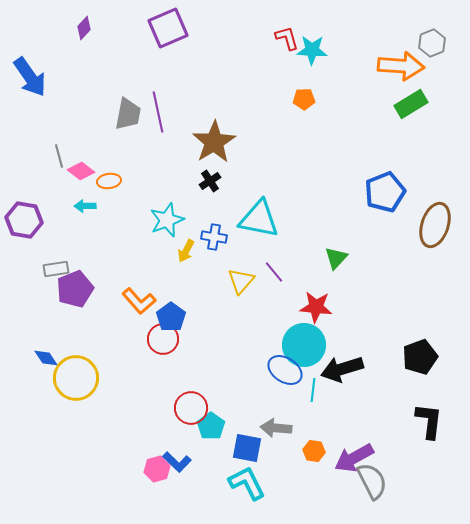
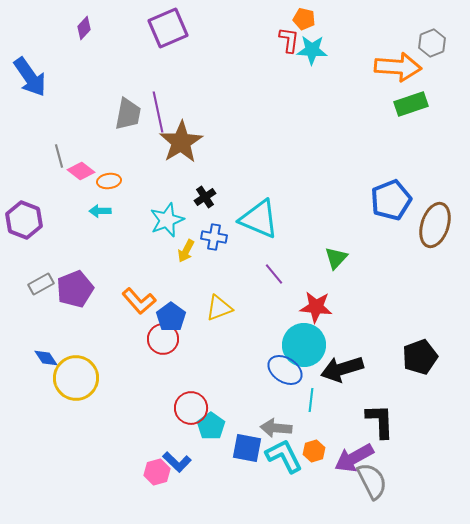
red L-shape at (287, 38): moved 2 px right, 2 px down; rotated 24 degrees clockwise
orange arrow at (401, 66): moved 3 px left, 1 px down
orange pentagon at (304, 99): moved 80 px up; rotated 15 degrees clockwise
green rectangle at (411, 104): rotated 12 degrees clockwise
brown star at (214, 142): moved 33 px left
black cross at (210, 181): moved 5 px left, 16 px down
blue pentagon at (385, 192): moved 6 px right, 8 px down
cyan arrow at (85, 206): moved 15 px right, 5 px down
cyan triangle at (259, 219): rotated 12 degrees clockwise
purple hexagon at (24, 220): rotated 12 degrees clockwise
gray rectangle at (56, 269): moved 15 px left, 15 px down; rotated 20 degrees counterclockwise
purple line at (274, 272): moved 2 px down
yellow triangle at (241, 281): moved 22 px left, 27 px down; rotated 28 degrees clockwise
cyan line at (313, 390): moved 2 px left, 10 px down
black L-shape at (429, 421): moved 49 px left; rotated 9 degrees counterclockwise
orange hexagon at (314, 451): rotated 25 degrees counterclockwise
pink hexagon at (157, 469): moved 3 px down
cyan L-shape at (247, 483): moved 37 px right, 27 px up
